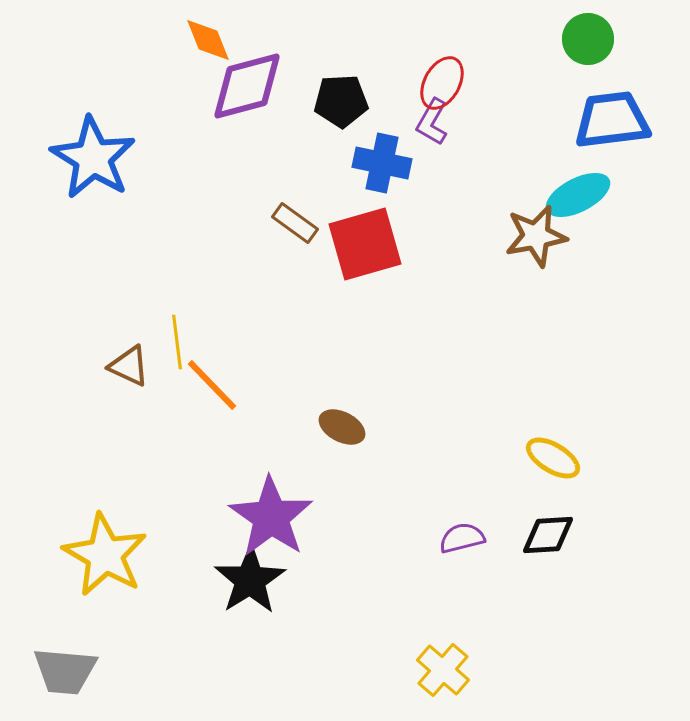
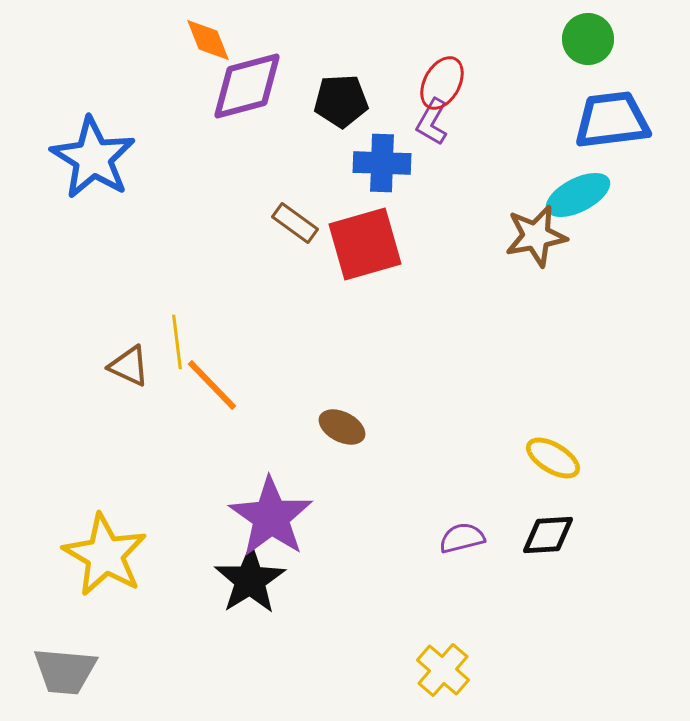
blue cross: rotated 10 degrees counterclockwise
